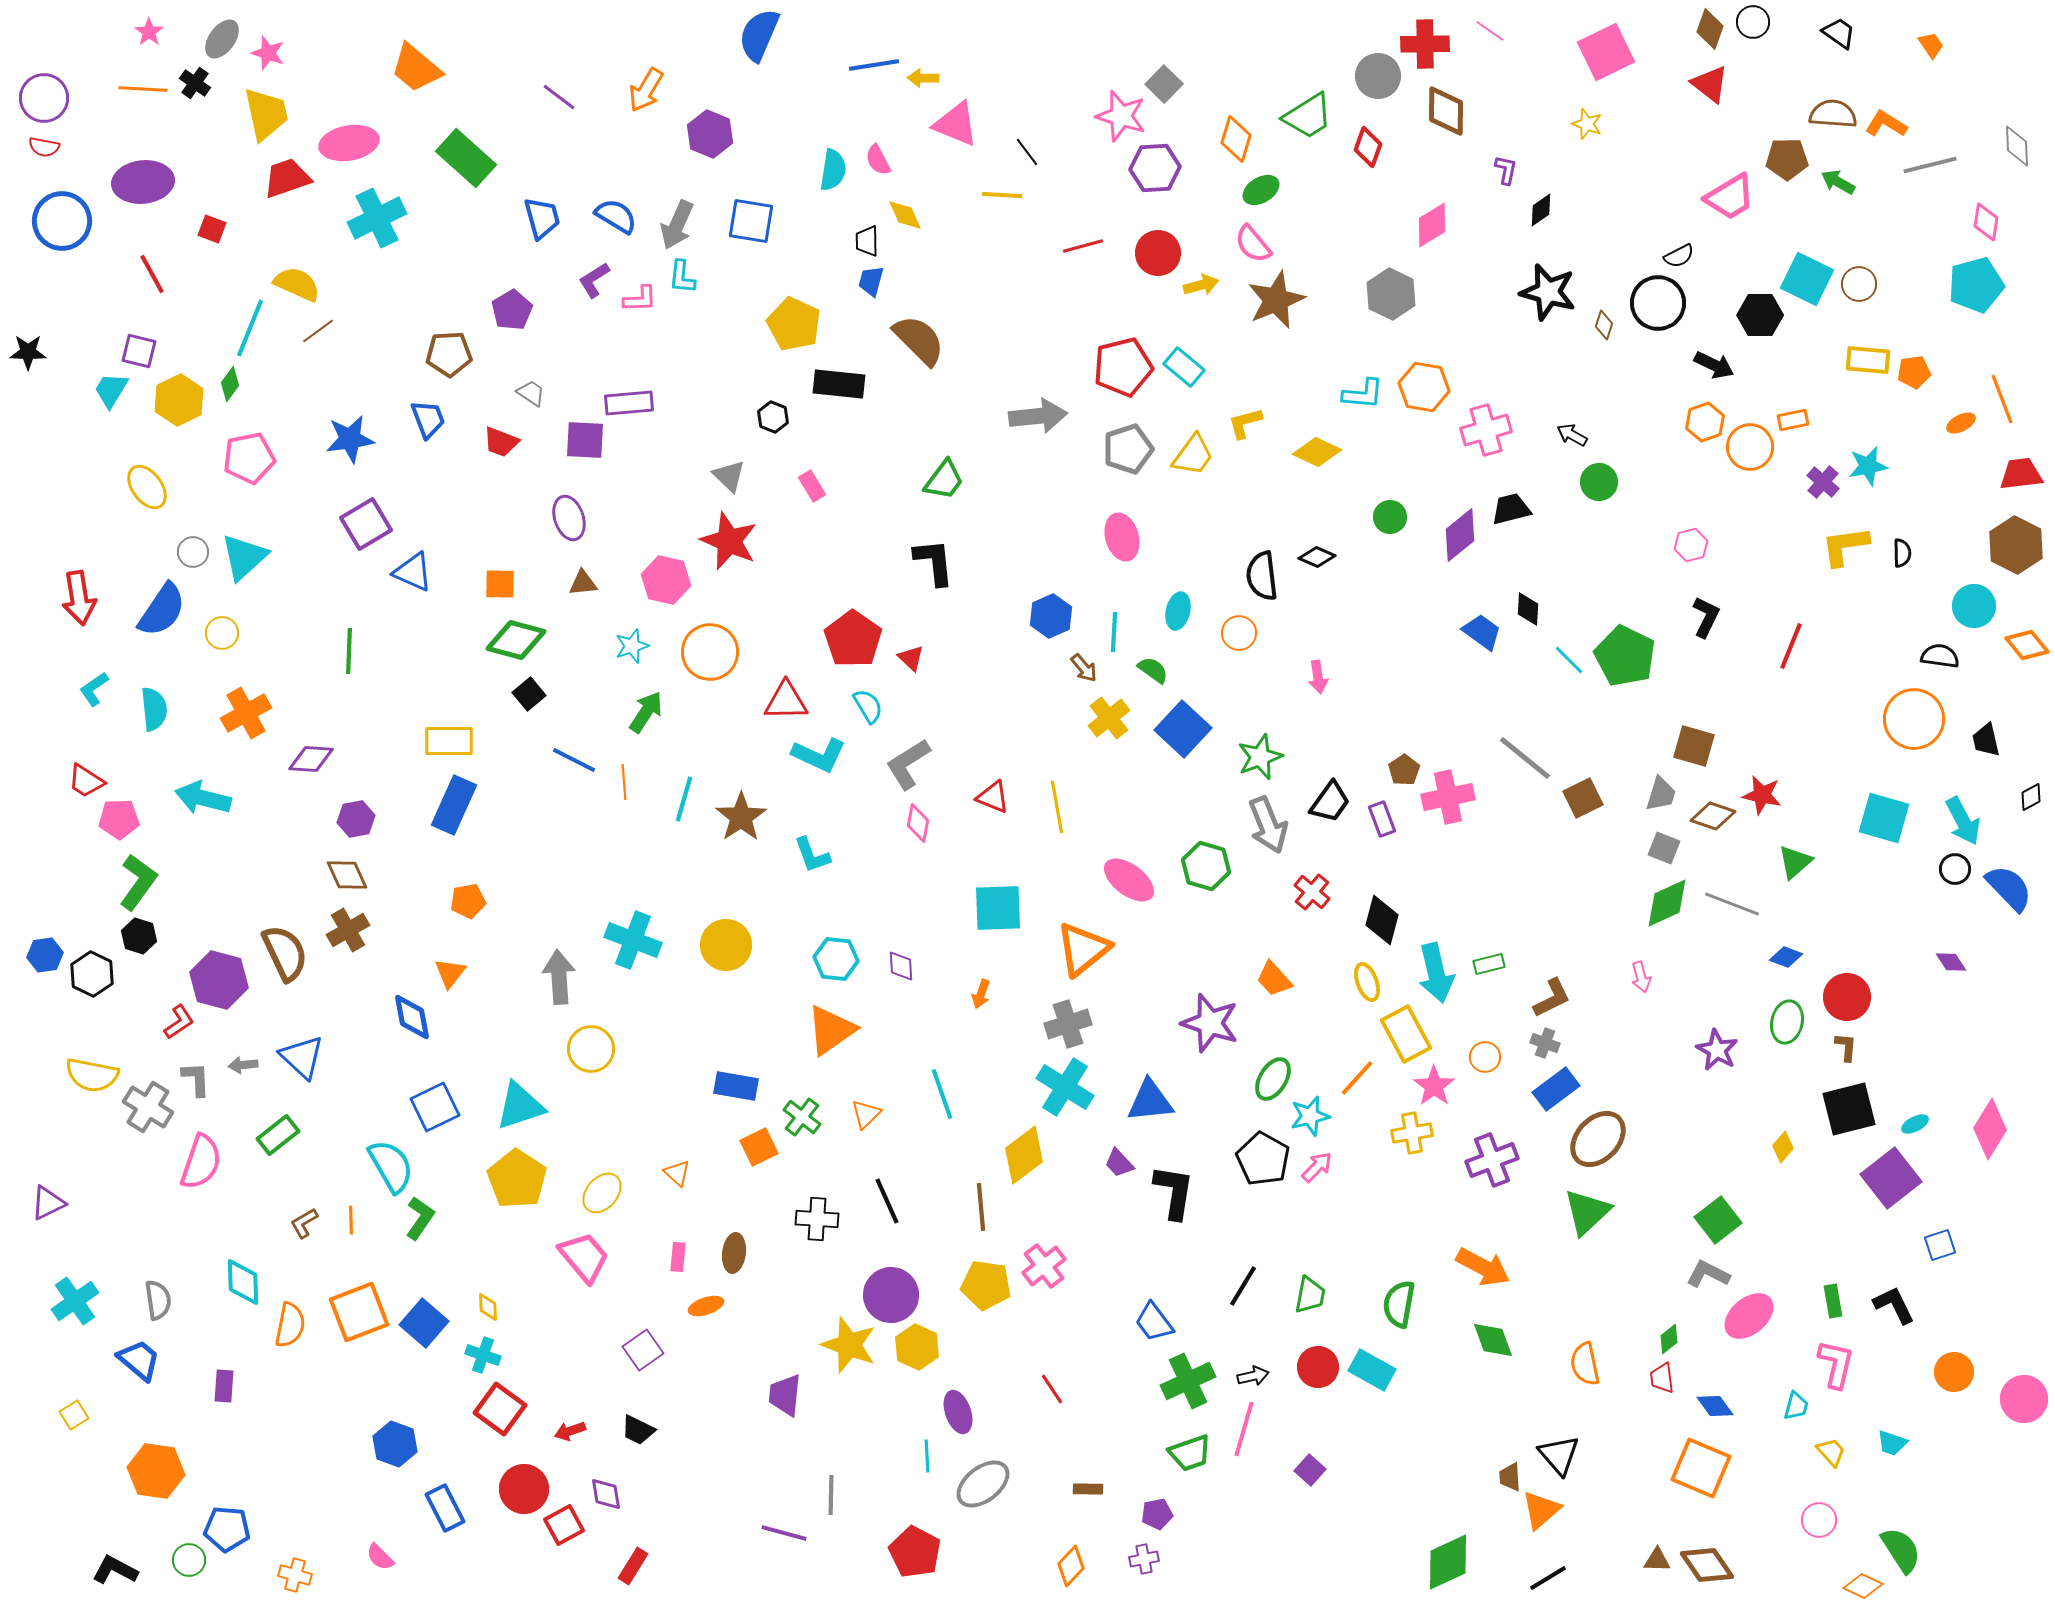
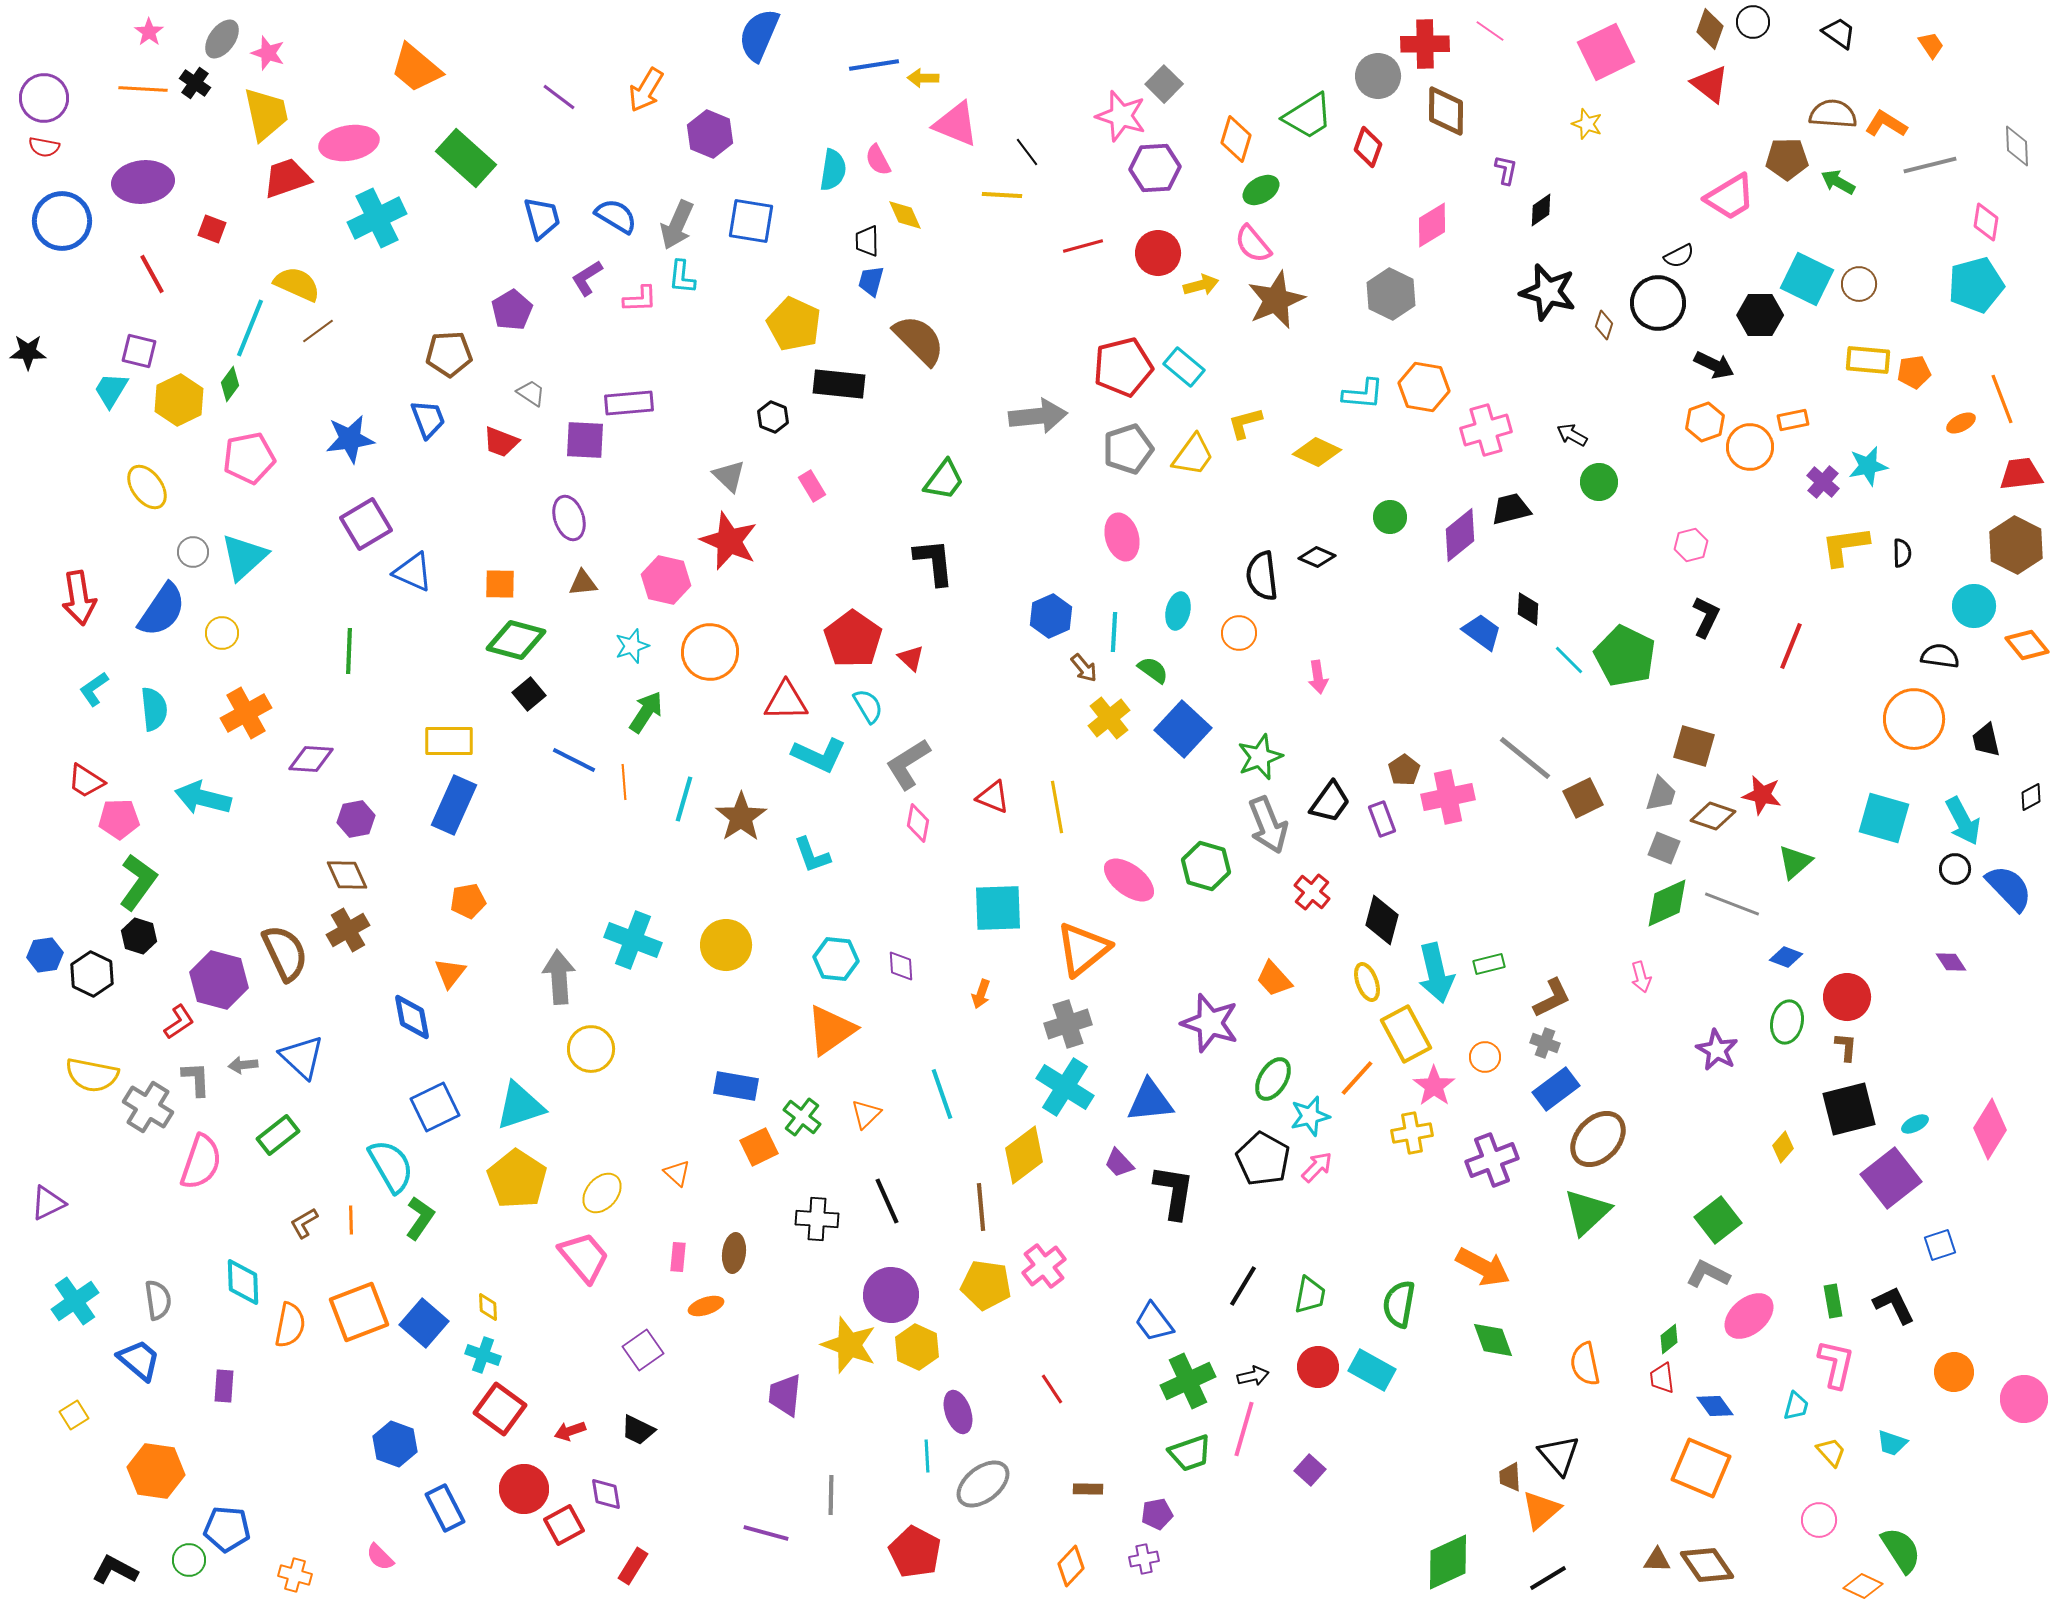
purple L-shape at (594, 280): moved 7 px left, 2 px up
purple line at (784, 1533): moved 18 px left
